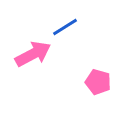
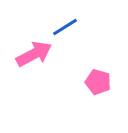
pink arrow: moved 1 px right
